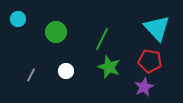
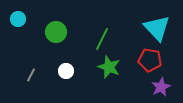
red pentagon: moved 1 px up
purple star: moved 17 px right
